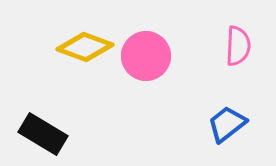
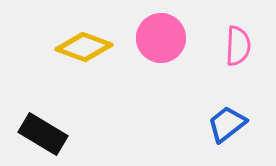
yellow diamond: moved 1 px left
pink circle: moved 15 px right, 18 px up
